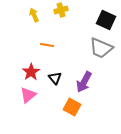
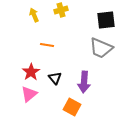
black square: rotated 30 degrees counterclockwise
purple arrow: rotated 25 degrees counterclockwise
pink triangle: moved 1 px right, 1 px up
